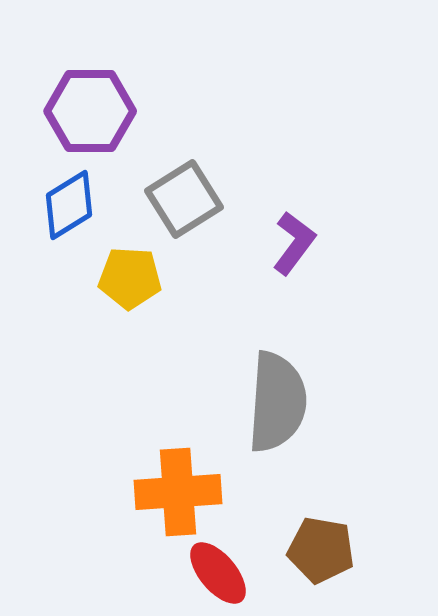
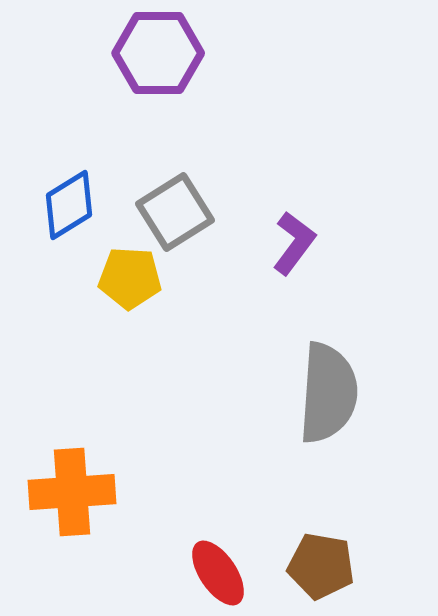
purple hexagon: moved 68 px right, 58 px up
gray square: moved 9 px left, 13 px down
gray semicircle: moved 51 px right, 9 px up
orange cross: moved 106 px left
brown pentagon: moved 16 px down
red ellipse: rotated 6 degrees clockwise
